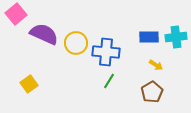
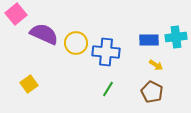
blue rectangle: moved 3 px down
green line: moved 1 px left, 8 px down
brown pentagon: rotated 15 degrees counterclockwise
